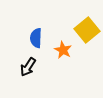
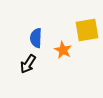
yellow square: rotated 30 degrees clockwise
black arrow: moved 3 px up
